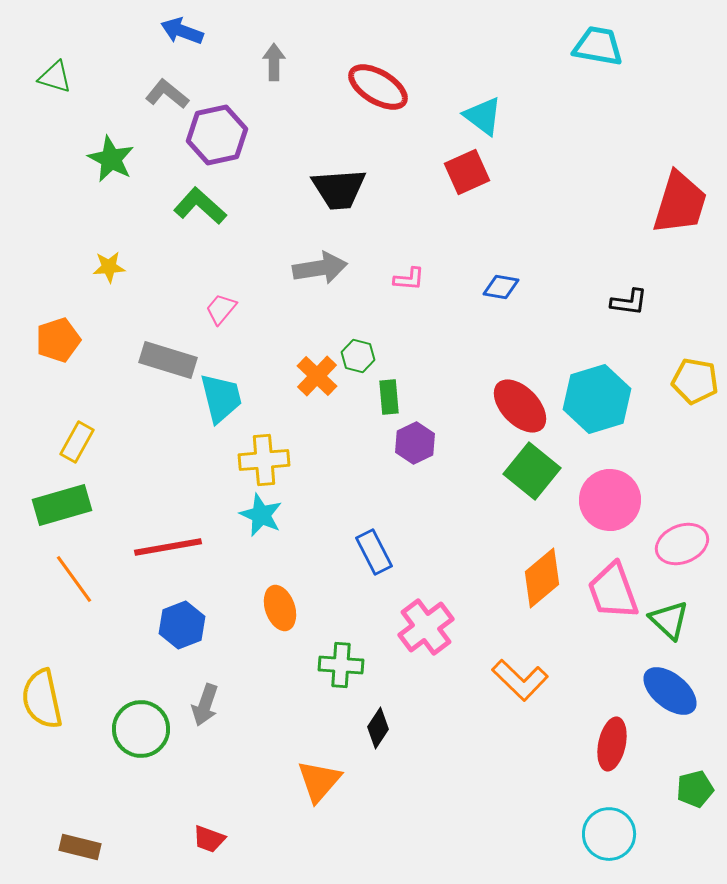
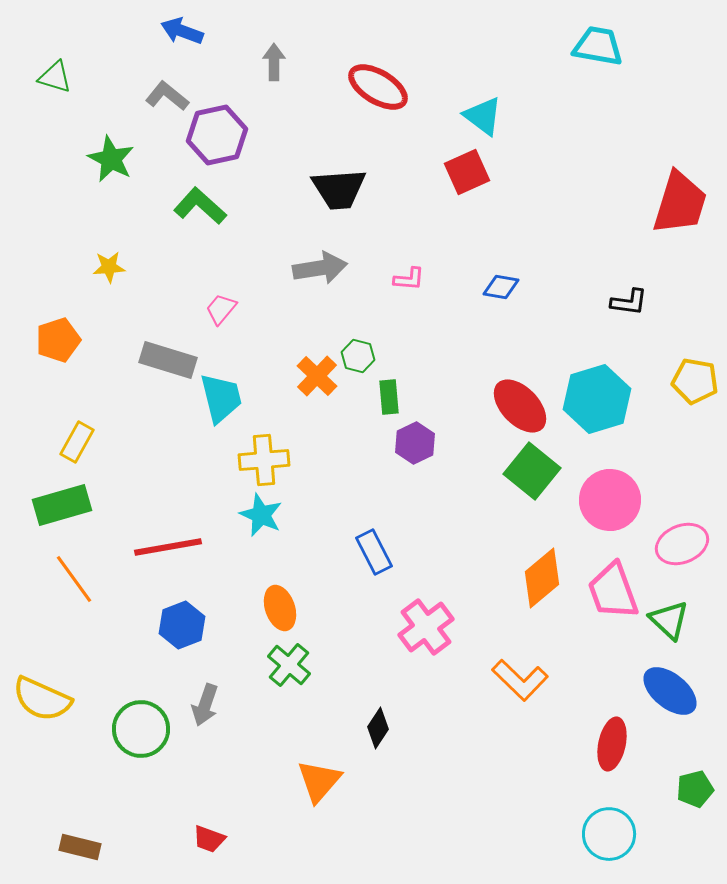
gray L-shape at (167, 94): moved 2 px down
green cross at (341, 665): moved 52 px left; rotated 36 degrees clockwise
yellow semicircle at (42, 699): rotated 54 degrees counterclockwise
